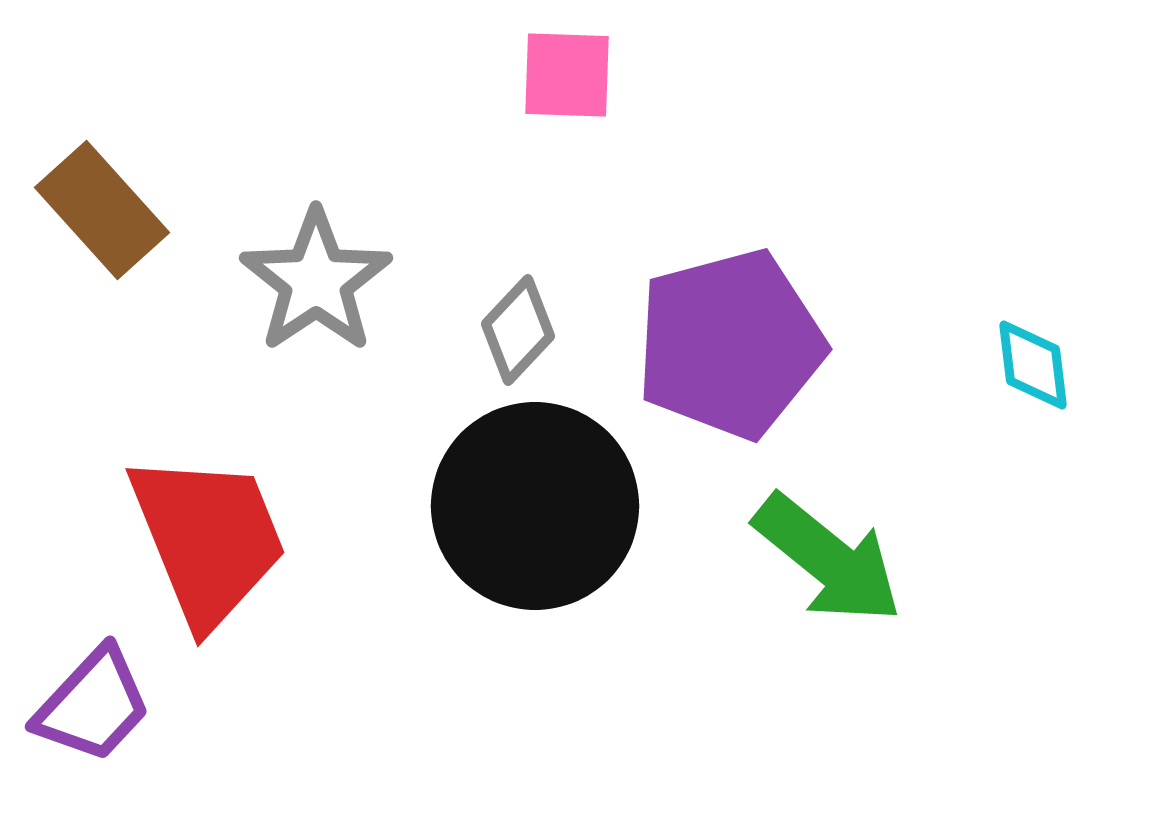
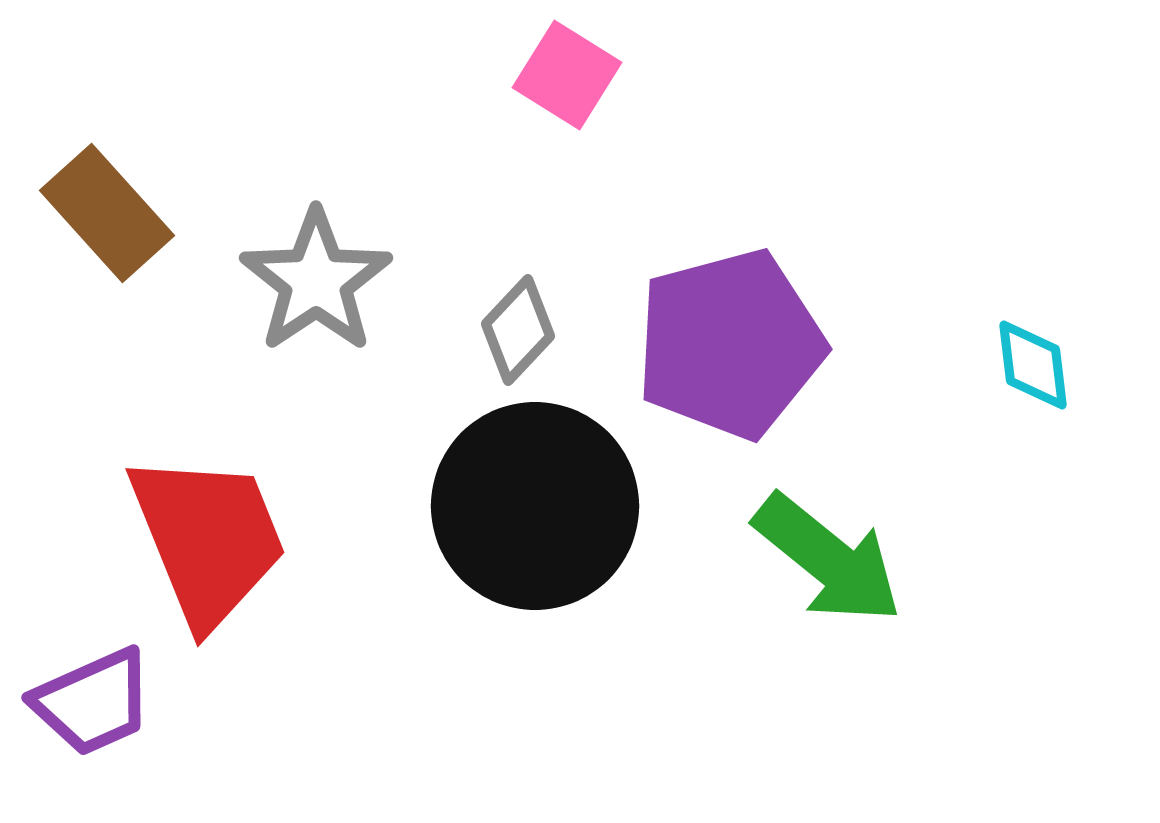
pink square: rotated 30 degrees clockwise
brown rectangle: moved 5 px right, 3 px down
purple trapezoid: moved 3 px up; rotated 23 degrees clockwise
